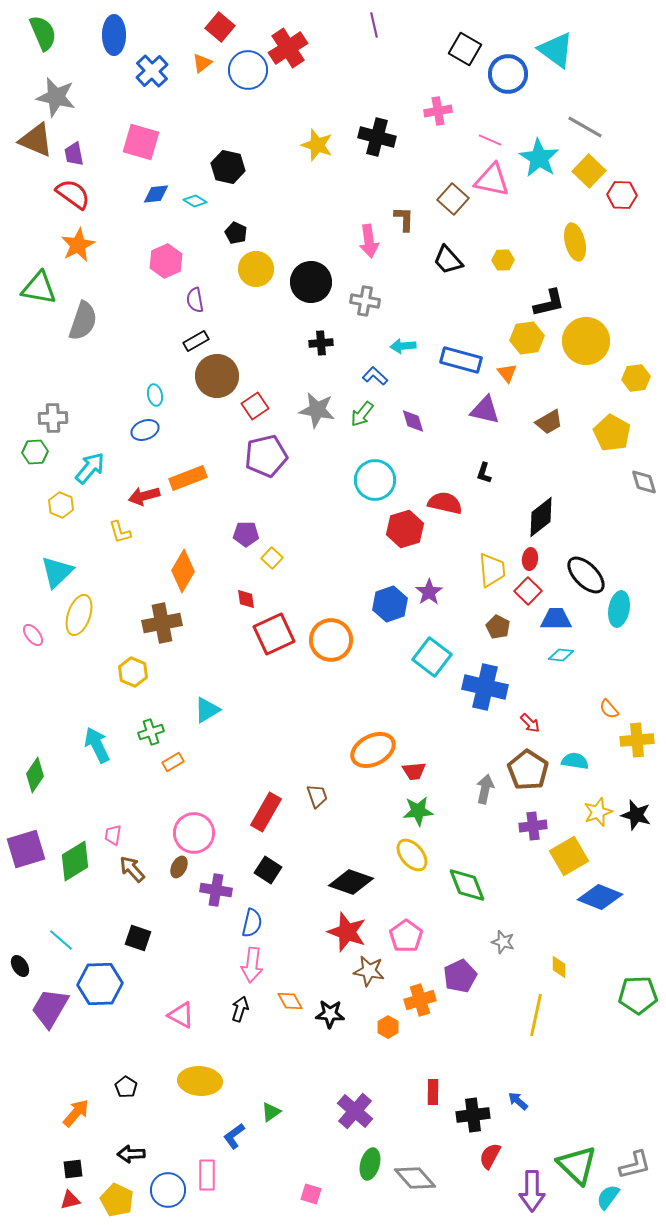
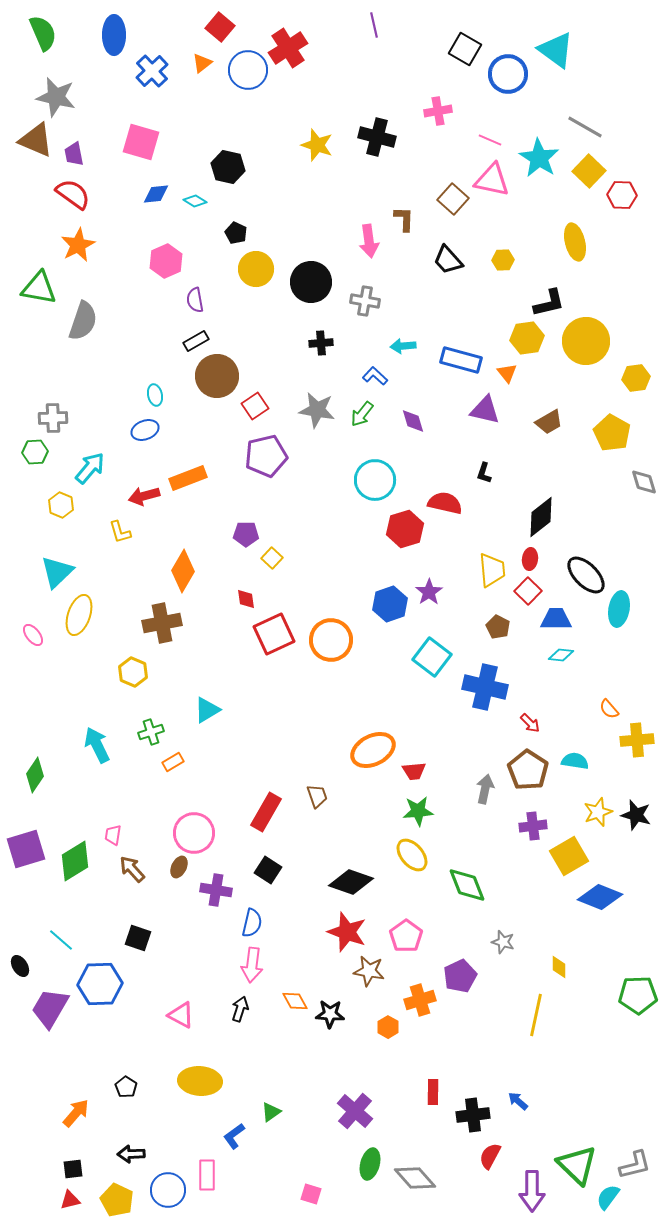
orange diamond at (290, 1001): moved 5 px right
